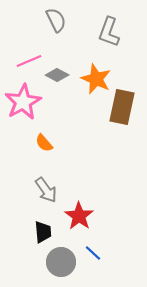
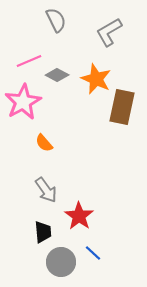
gray L-shape: rotated 40 degrees clockwise
